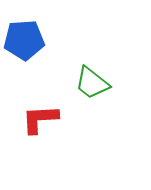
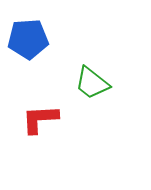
blue pentagon: moved 4 px right, 1 px up
